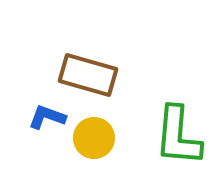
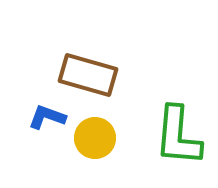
yellow circle: moved 1 px right
